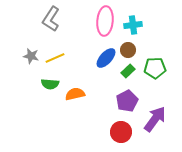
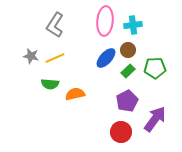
gray L-shape: moved 4 px right, 6 px down
